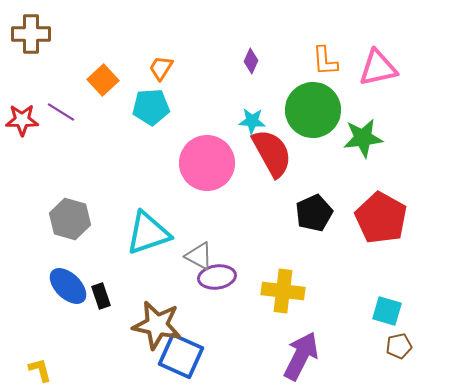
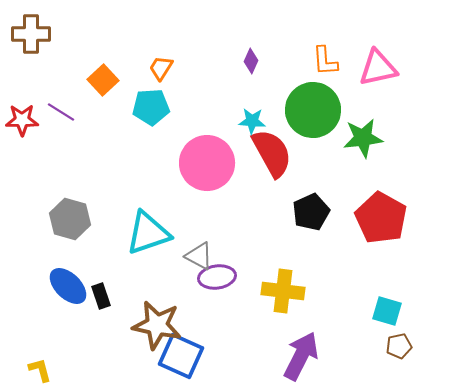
black pentagon: moved 3 px left, 1 px up
